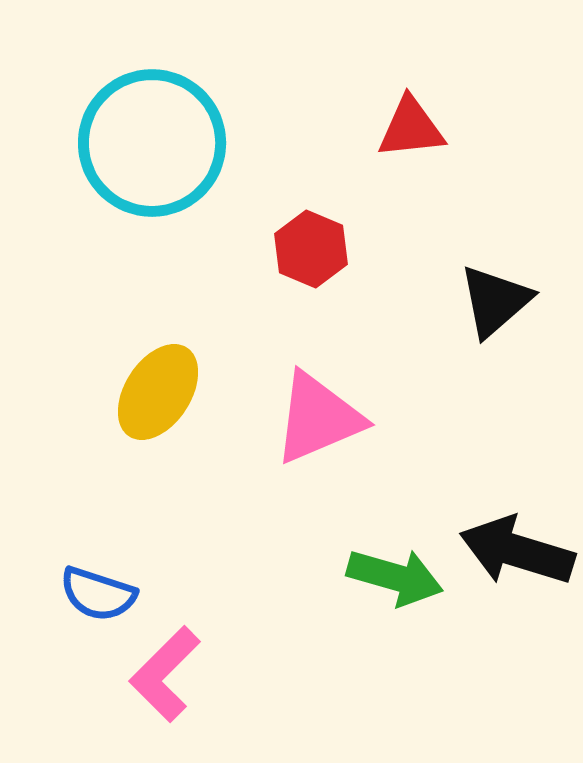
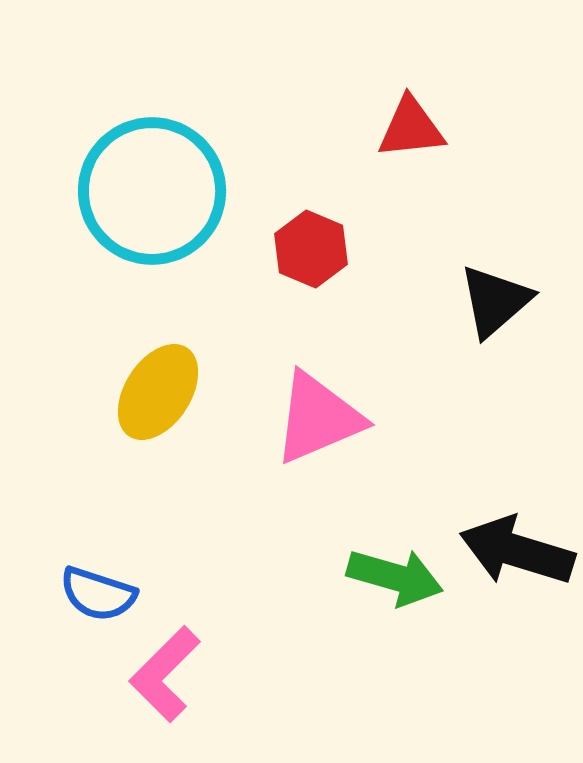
cyan circle: moved 48 px down
